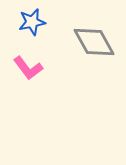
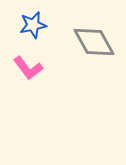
blue star: moved 1 px right, 3 px down
